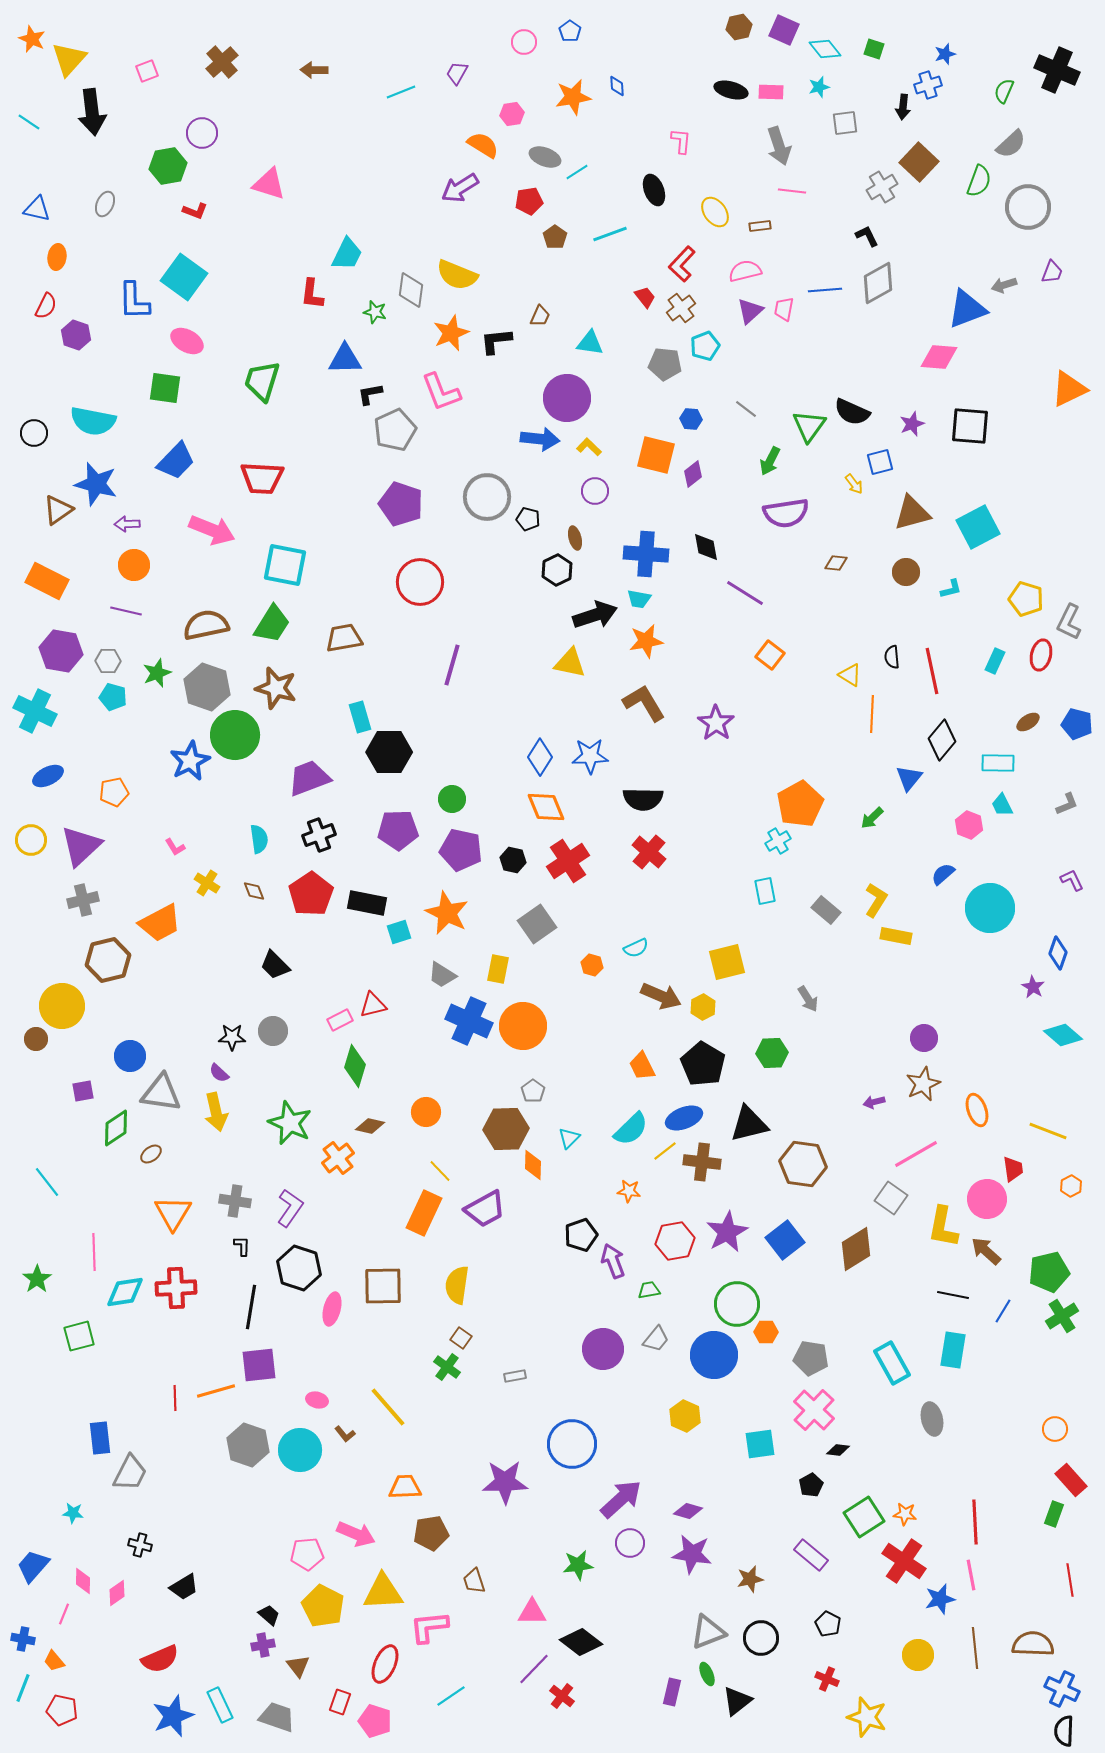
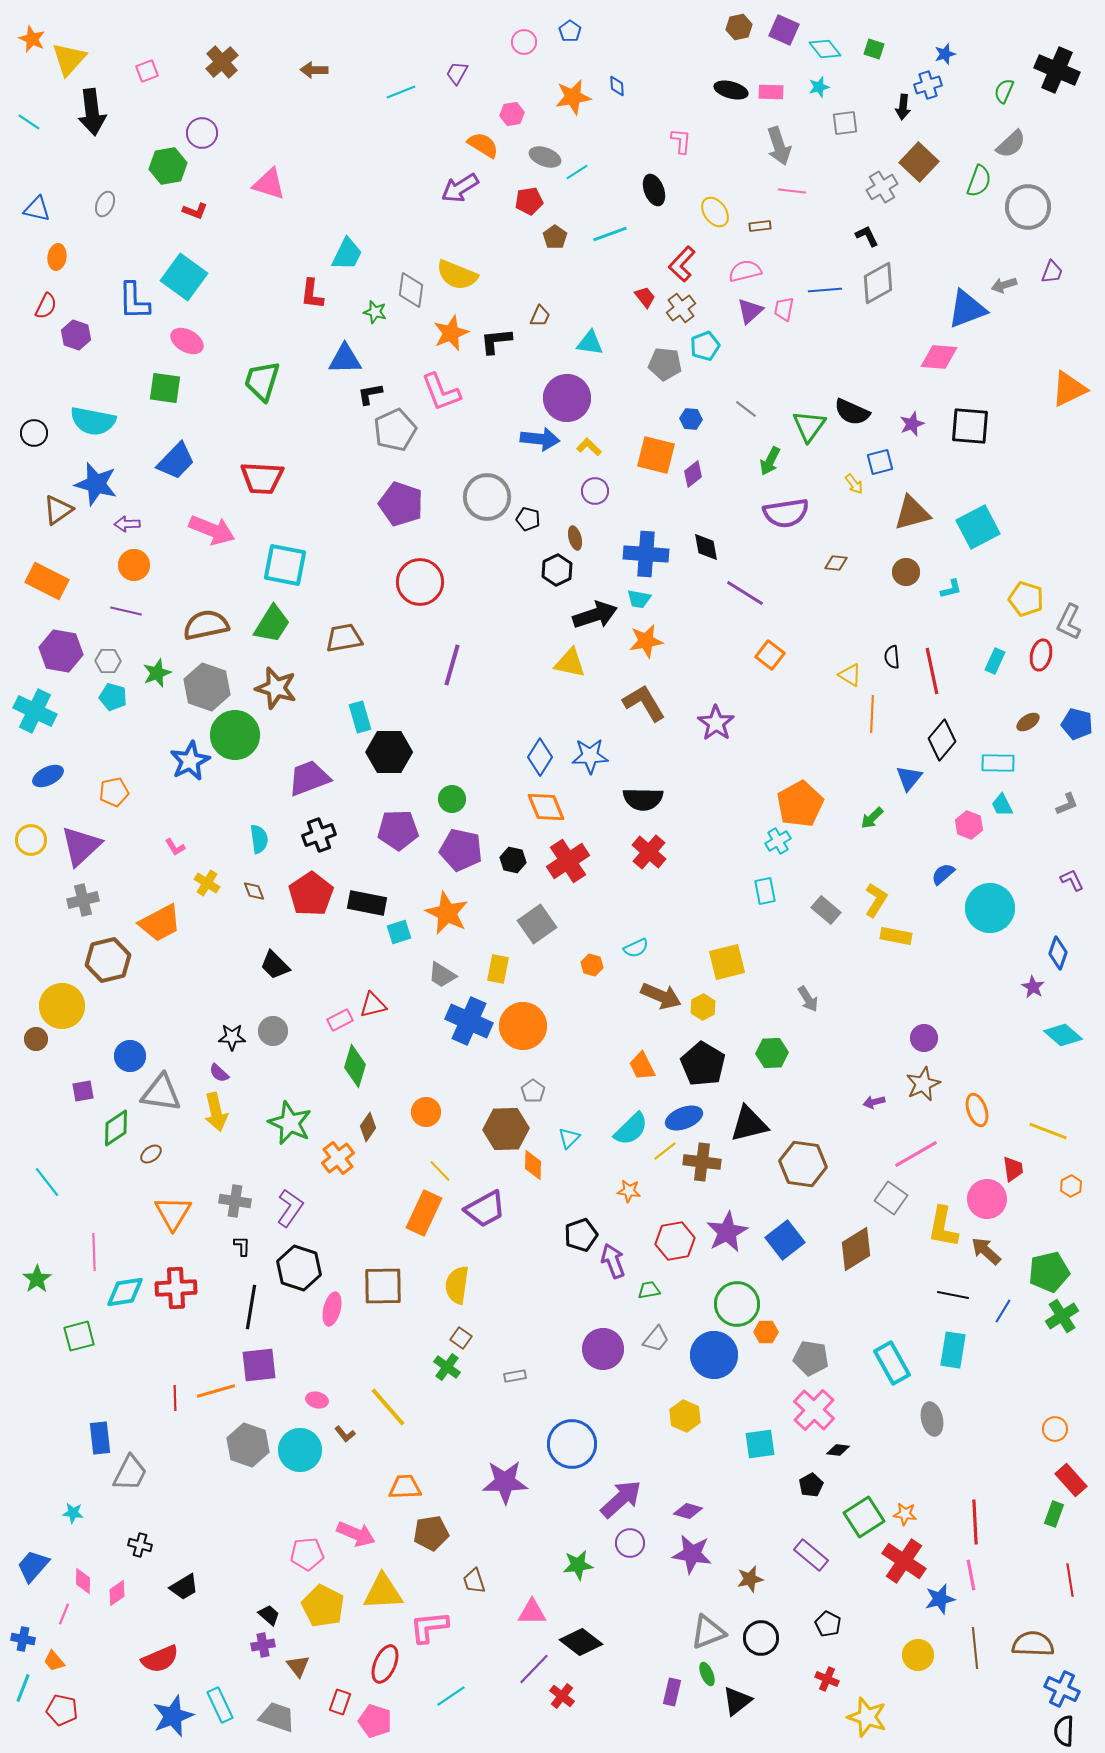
brown diamond at (370, 1126): moved 2 px left, 1 px down; rotated 68 degrees counterclockwise
